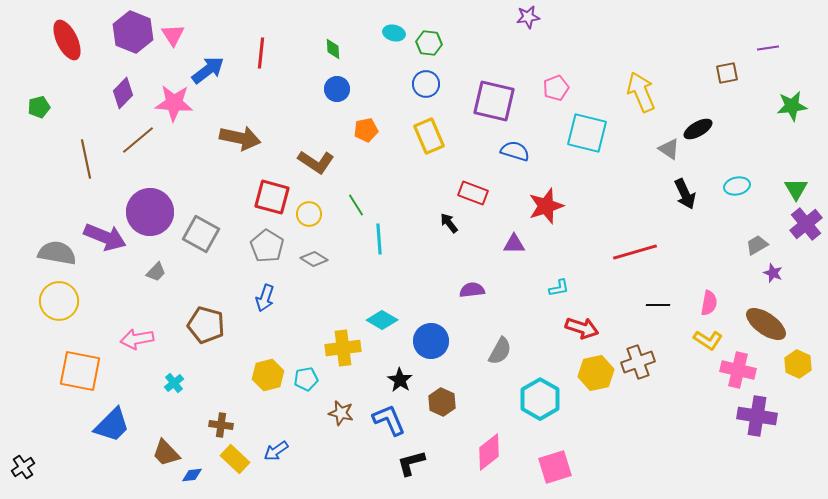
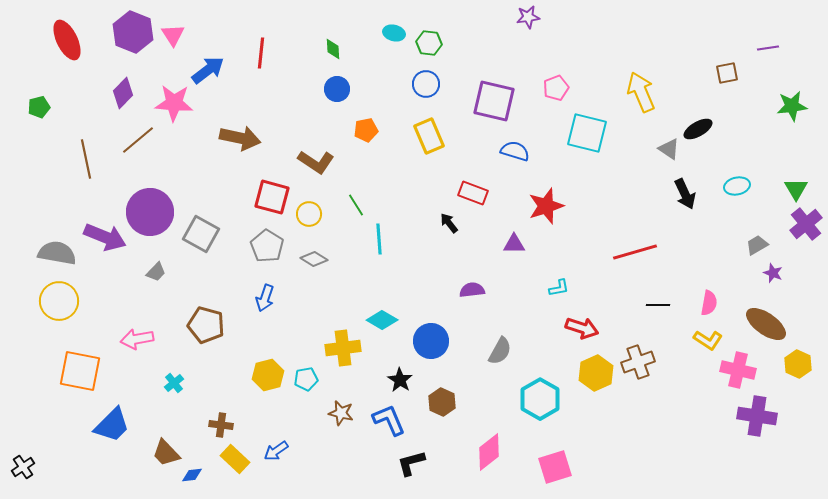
yellow hexagon at (596, 373): rotated 12 degrees counterclockwise
